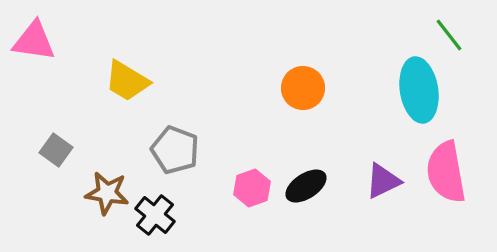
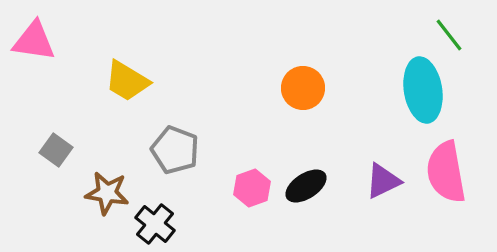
cyan ellipse: moved 4 px right
black cross: moved 9 px down
